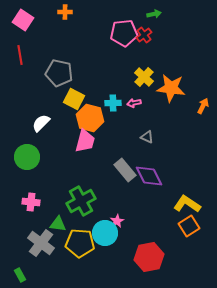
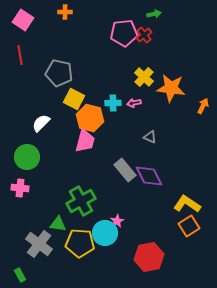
gray triangle: moved 3 px right
pink cross: moved 11 px left, 14 px up
gray cross: moved 2 px left, 1 px down
